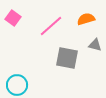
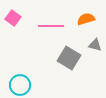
pink line: rotated 40 degrees clockwise
gray square: moved 2 px right; rotated 20 degrees clockwise
cyan circle: moved 3 px right
